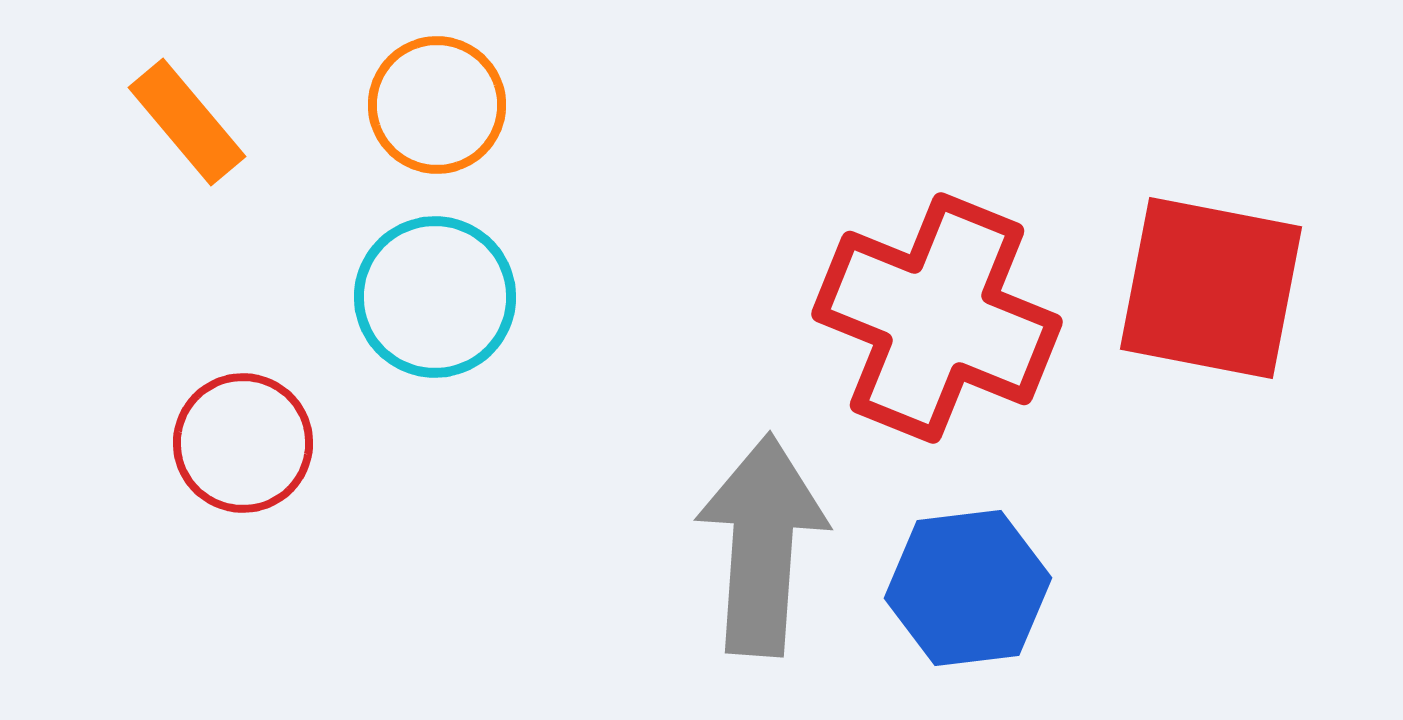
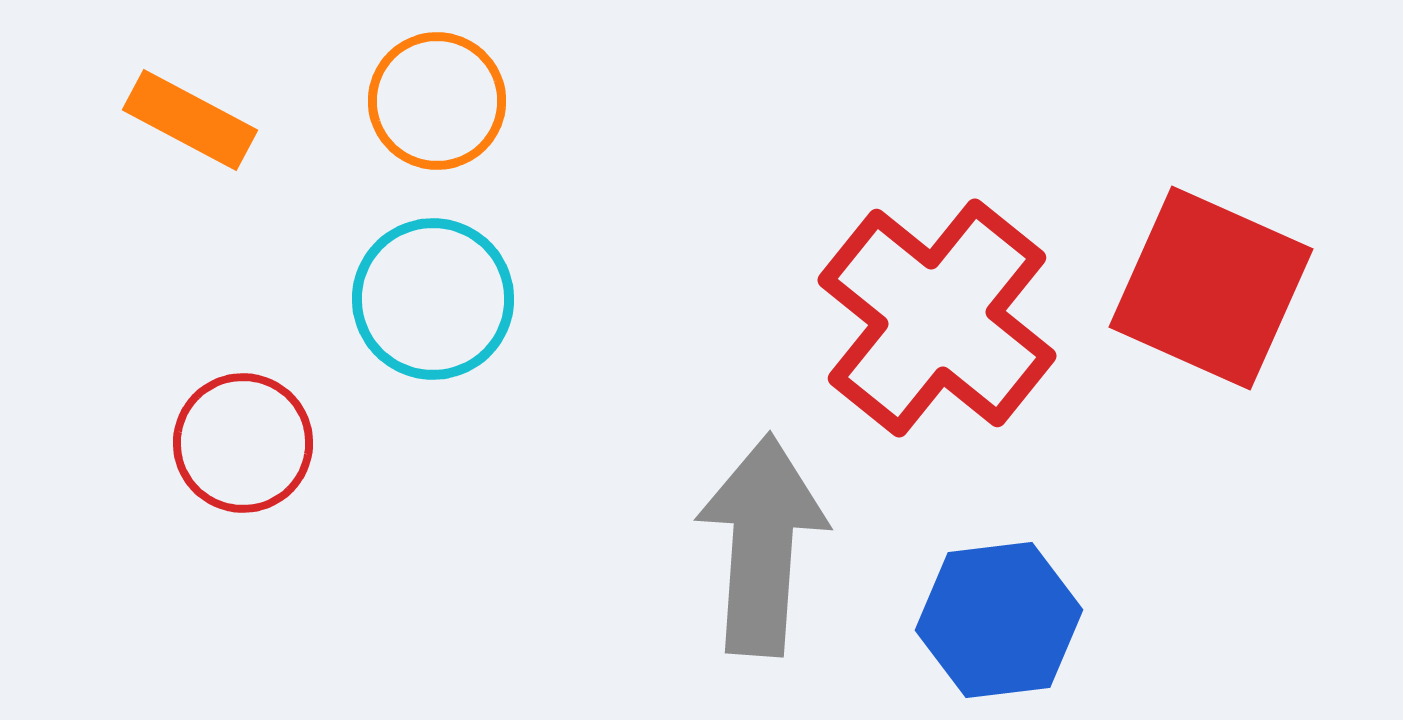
orange circle: moved 4 px up
orange rectangle: moved 3 px right, 2 px up; rotated 22 degrees counterclockwise
red square: rotated 13 degrees clockwise
cyan circle: moved 2 px left, 2 px down
red cross: rotated 17 degrees clockwise
blue hexagon: moved 31 px right, 32 px down
